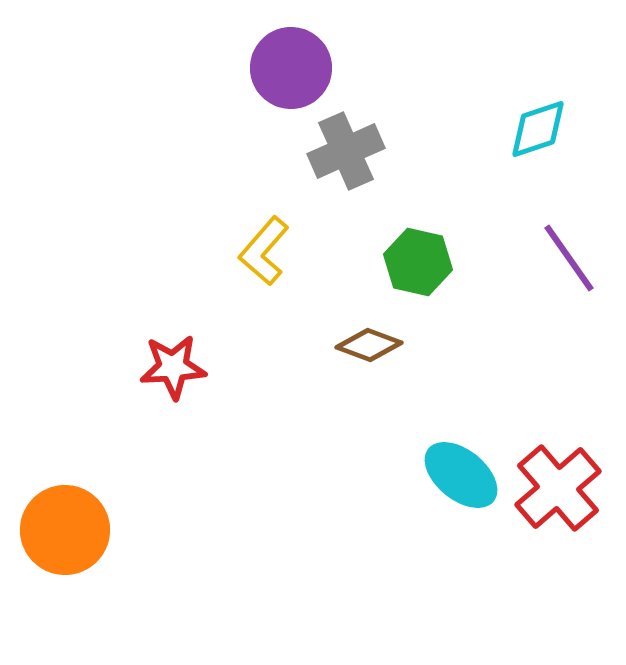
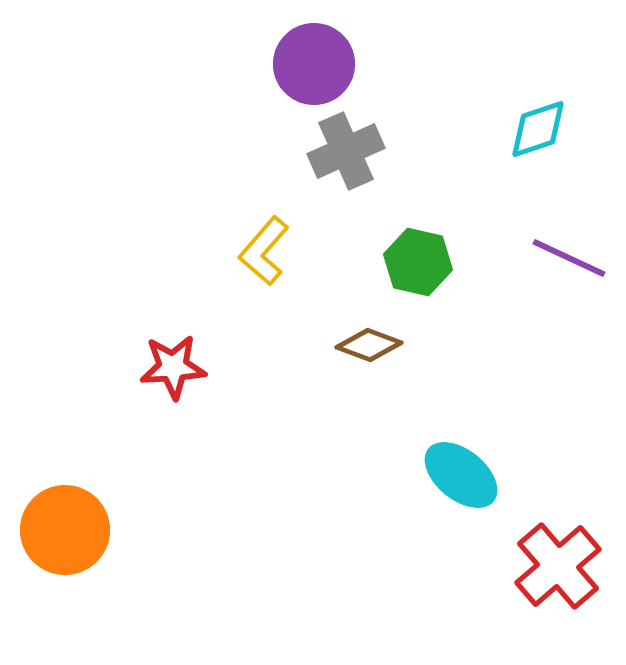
purple circle: moved 23 px right, 4 px up
purple line: rotated 30 degrees counterclockwise
red cross: moved 78 px down
